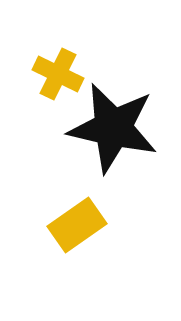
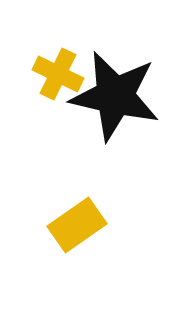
black star: moved 2 px right, 32 px up
